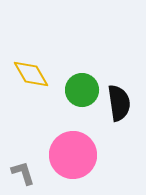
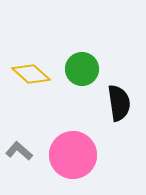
yellow diamond: rotated 18 degrees counterclockwise
green circle: moved 21 px up
gray L-shape: moved 4 px left, 22 px up; rotated 32 degrees counterclockwise
